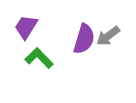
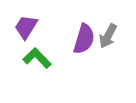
gray arrow: rotated 25 degrees counterclockwise
green L-shape: moved 2 px left
